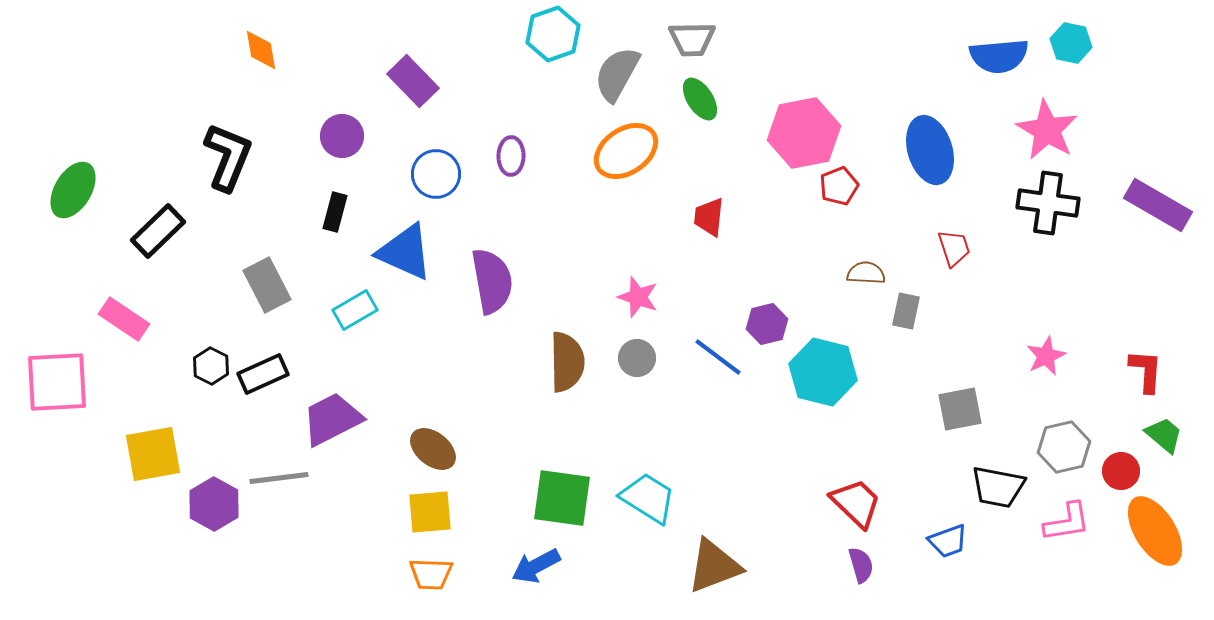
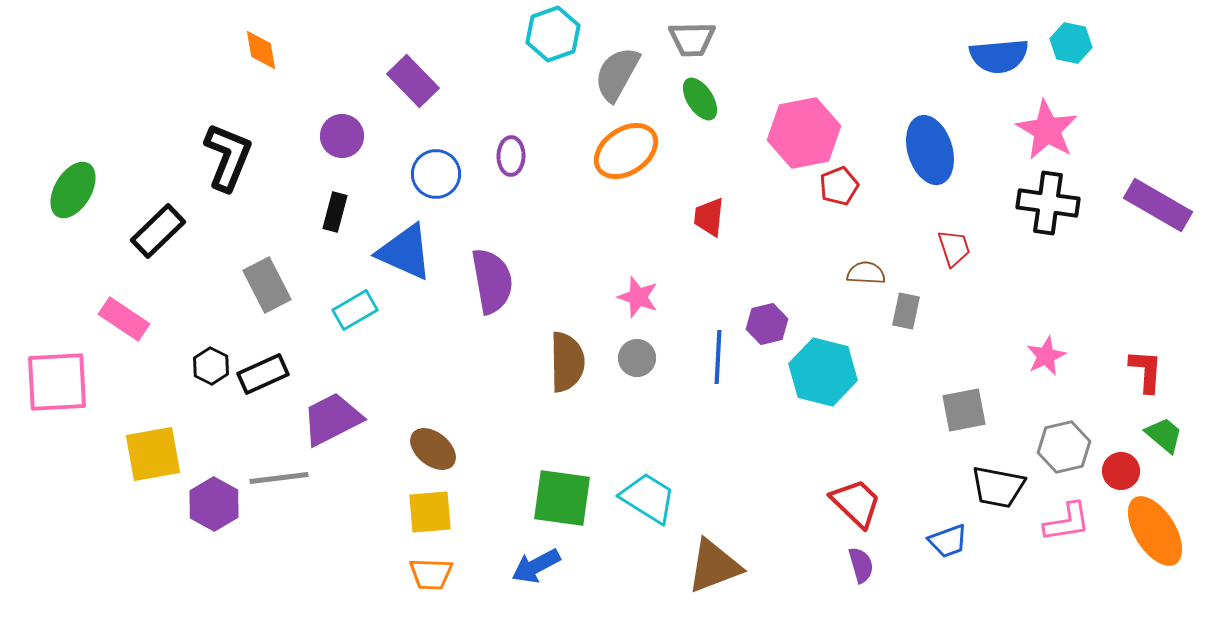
blue line at (718, 357): rotated 56 degrees clockwise
gray square at (960, 409): moved 4 px right, 1 px down
